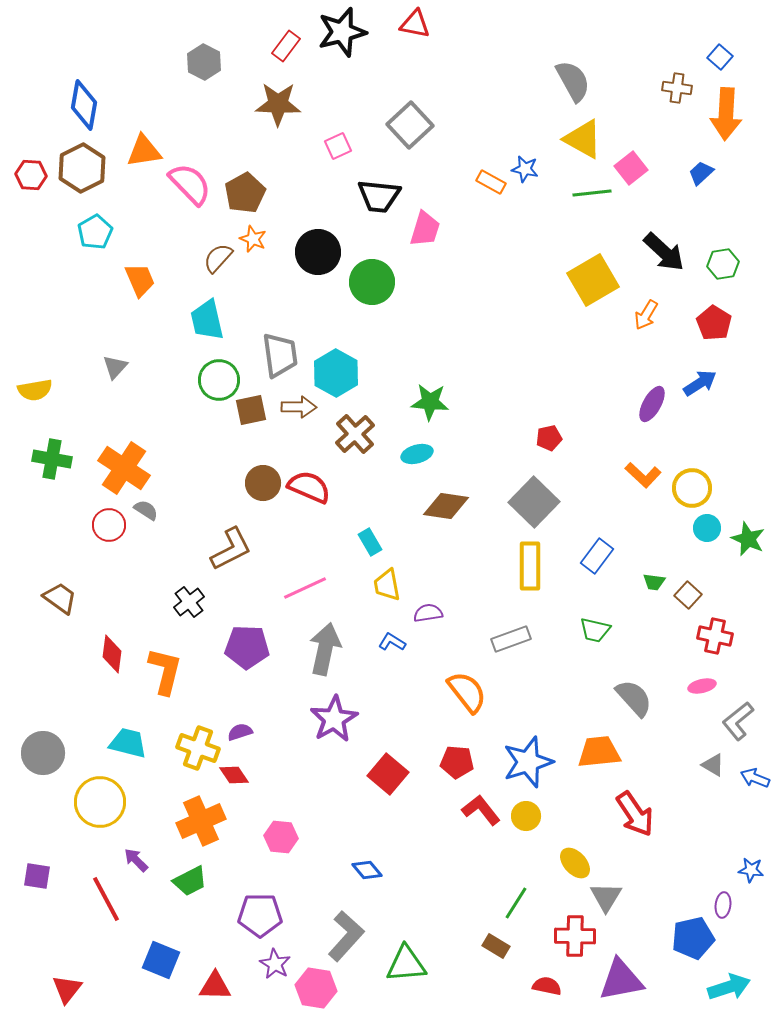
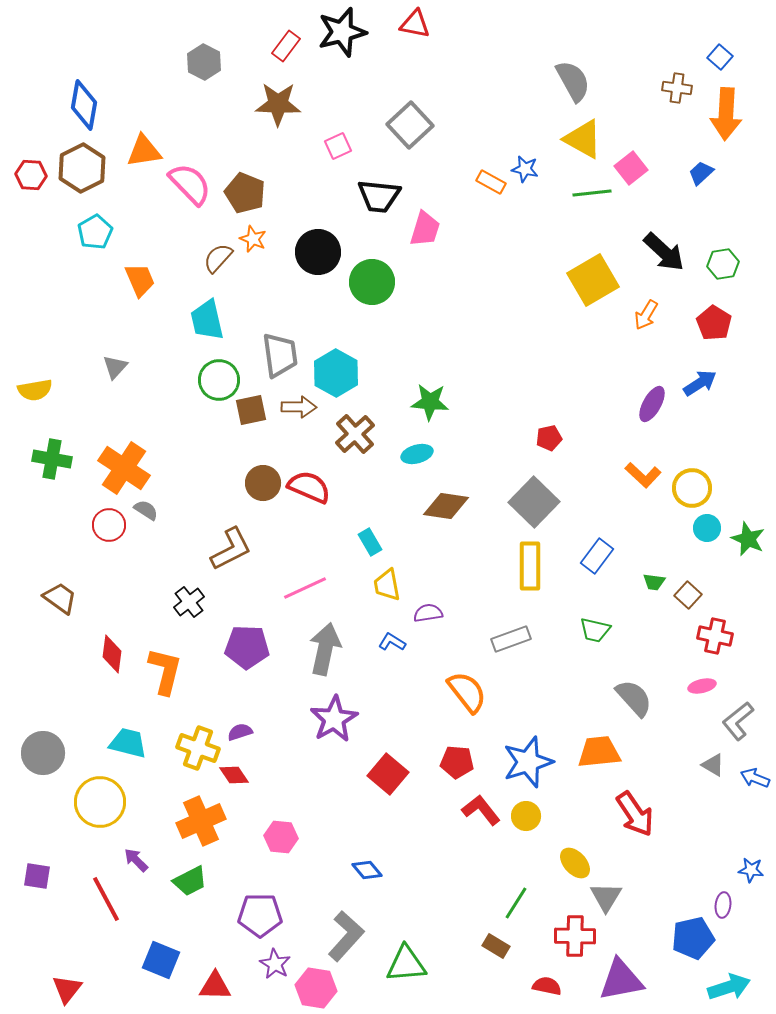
brown pentagon at (245, 193): rotated 21 degrees counterclockwise
